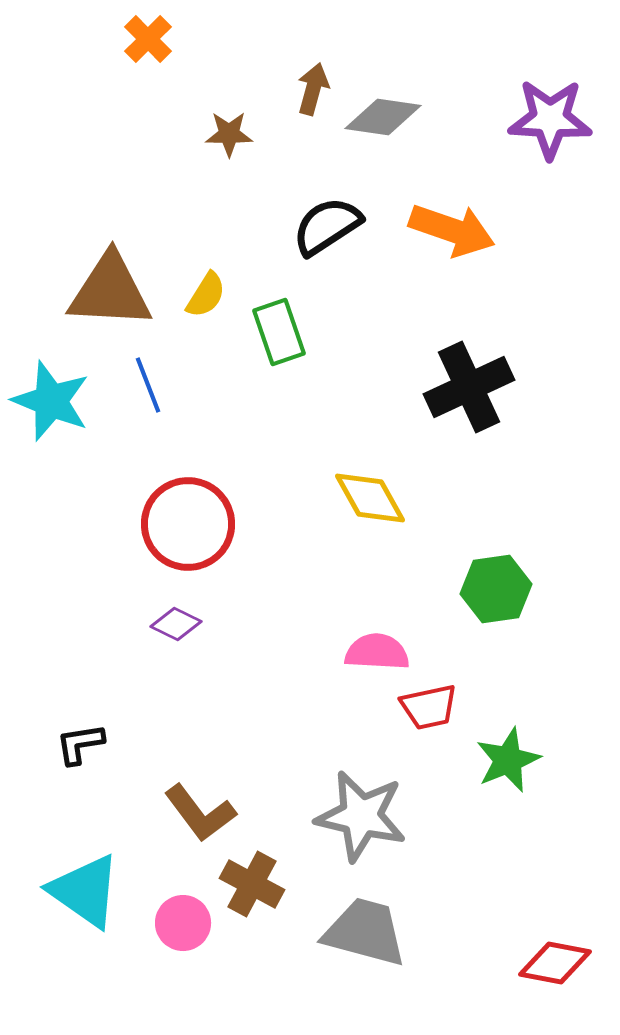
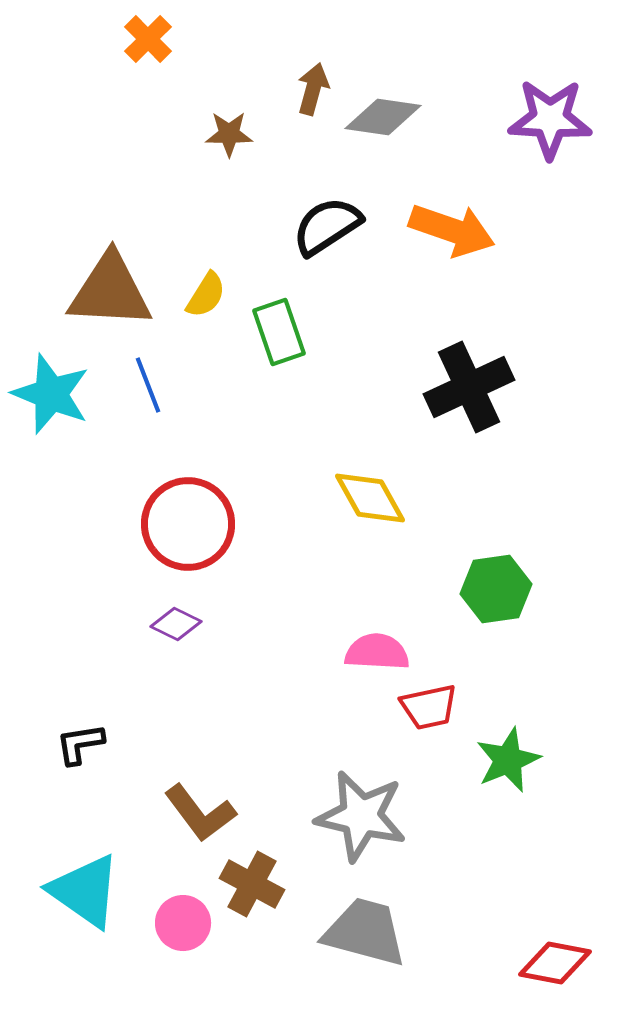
cyan star: moved 7 px up
